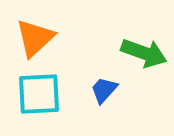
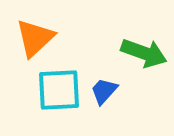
blue trapezoid: moved 1 px down
cyan square: moved 20 px right, 4 px up
